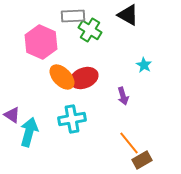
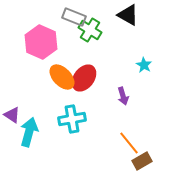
gray rectangle: moved 1 px right, 1 px down; rotated 25 degrees clockwise
red ellipse: rotated 32 degrees counterclockwise
brown rectangle: moved 1 px down
